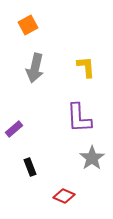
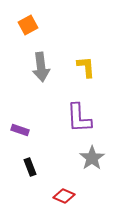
gray arrow: moved 6 px right, 1 px up; rotated 20 degrees counterclockwise
purple rectangle: moved 6 px right, 1 px down; rotated 60 degrees clockwise
